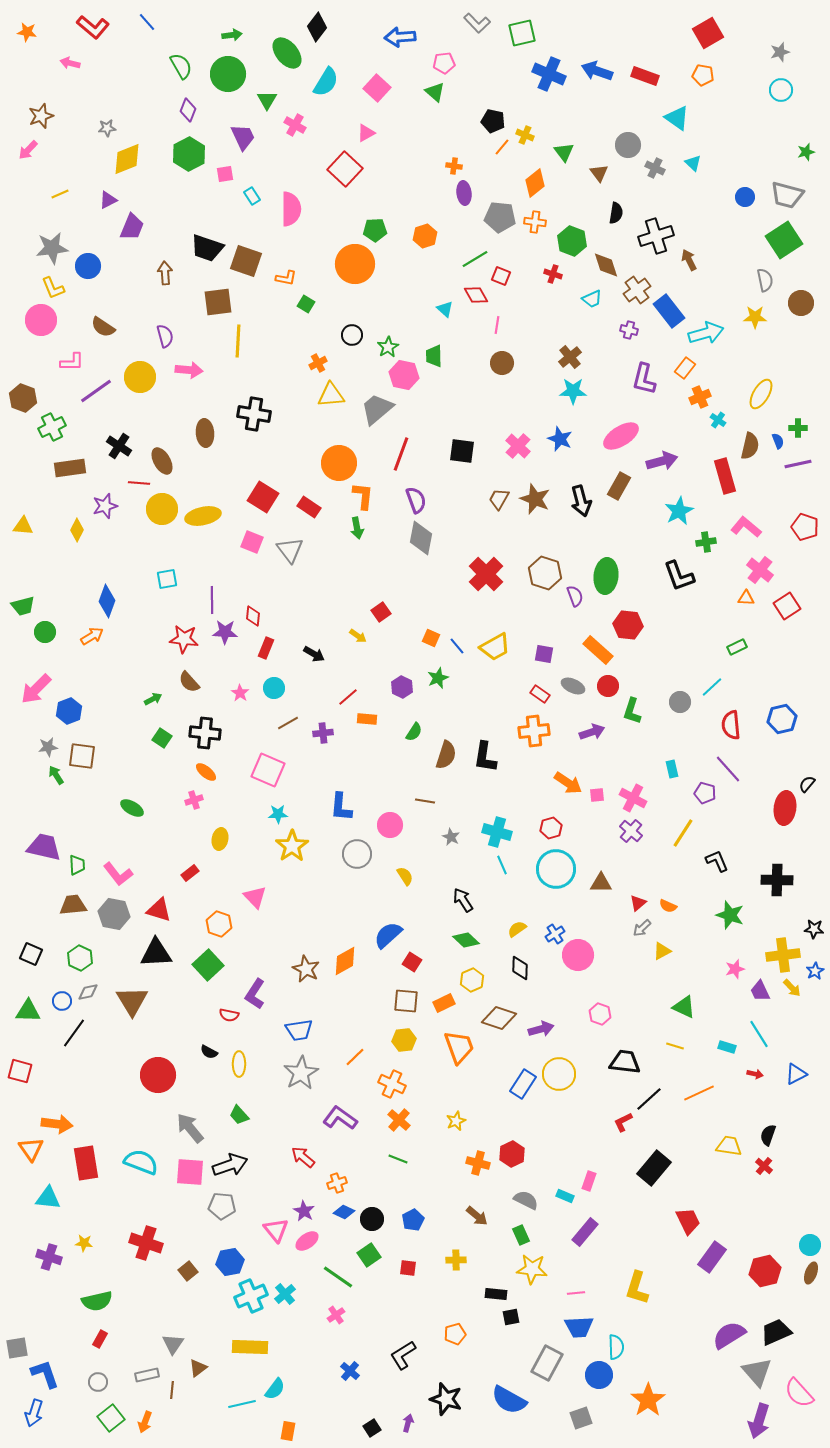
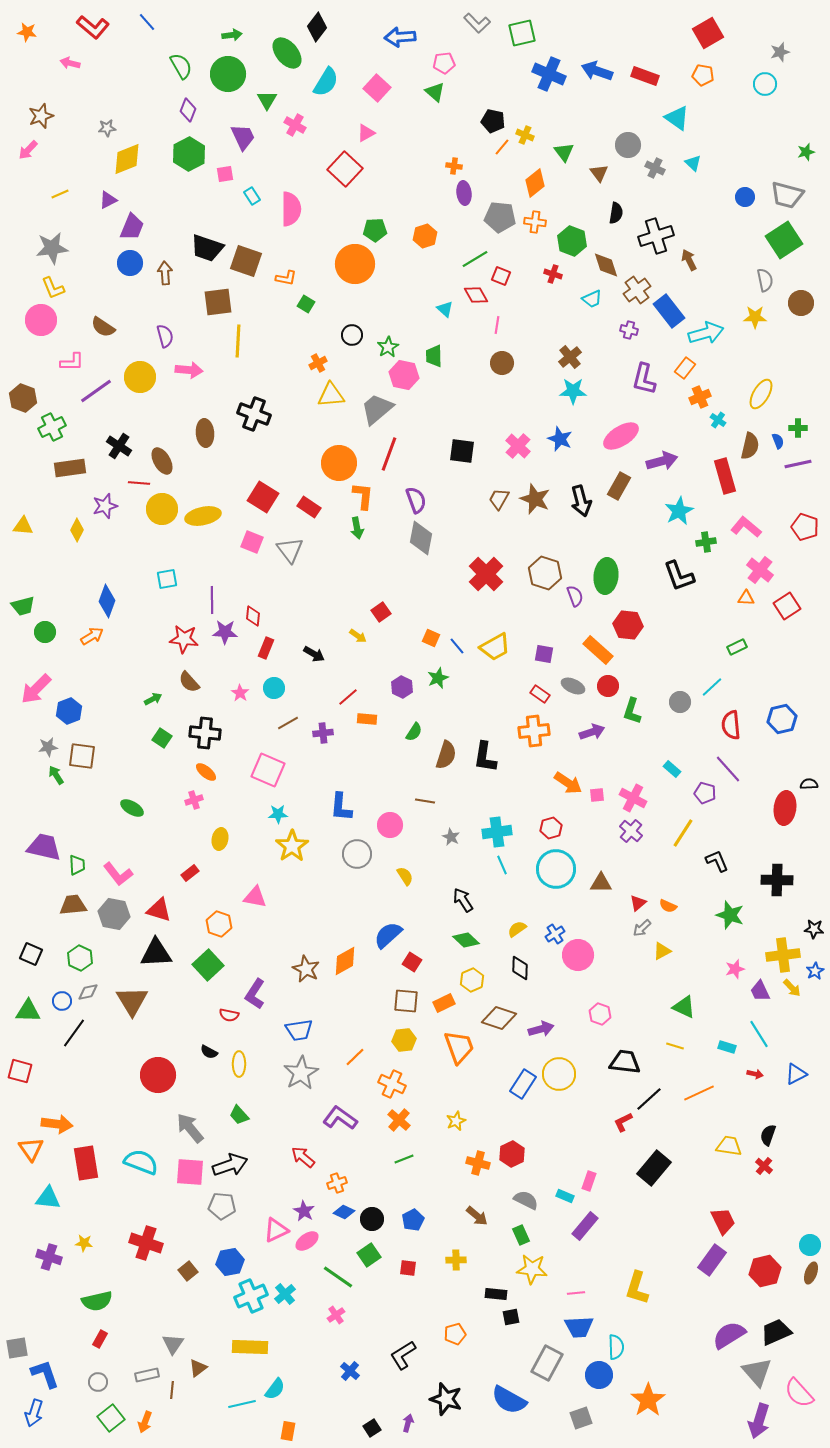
cyan circle at (781, 90): moved 16 px left, 6 px up
blue circle at (88, 266): moved 42 px right, 3 px up
black cross at (254, 414): rotated 12 degrees clockwise
red line at (401, 454): moved 12 px left
cyan rectangle at (672, 769): rotated 36 degrees counterclockwise
black semicircle at (807, 784): moved 2 px right; rotated 48 degrees clockwise
cyan cross at (497, 832): rotated 24 degrees counterclockwise
pink triangle at (255, 897): rotated 35 degrees counterclockwise
green line at (398, 1159): moved 6 px right; rotated 42 degrees counterclockwise
red trapezoid at (688, 1221): moved 35 px right
pink triangle at (276, 1230): rotated 44 degrees clockwise
purple rectangle at (585, 1232): moved 6 px up
purple rectangle at (712, 1257): moved 3 px down
